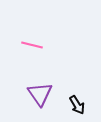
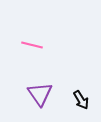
black arrow: moved 4 px right, 5 px up
